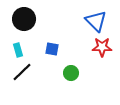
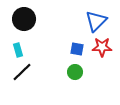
blue triangle: rotated 30 degrees clockwise
blue square: moved 25 px right
green circle: moved 4 px right, 1 px up
